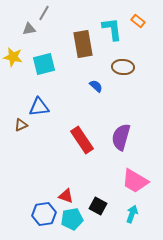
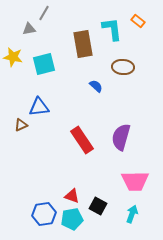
pink trapezoid: rotated 32 degrees counterclockwise
red triangle: moved 6 px right
